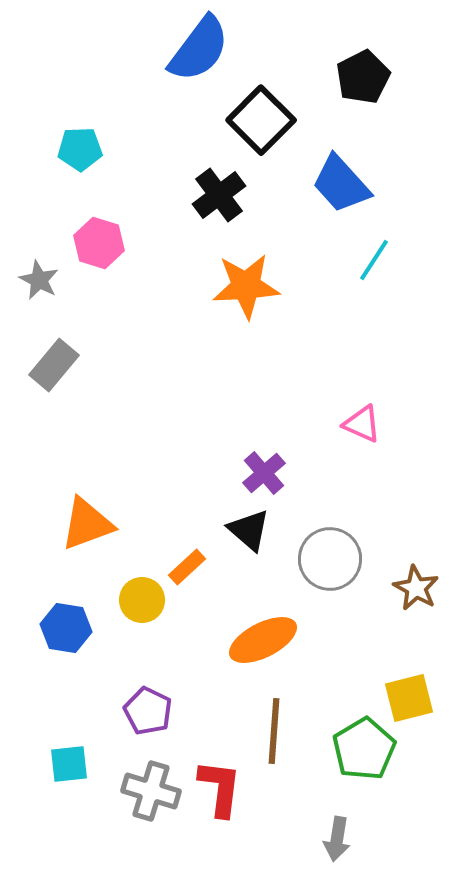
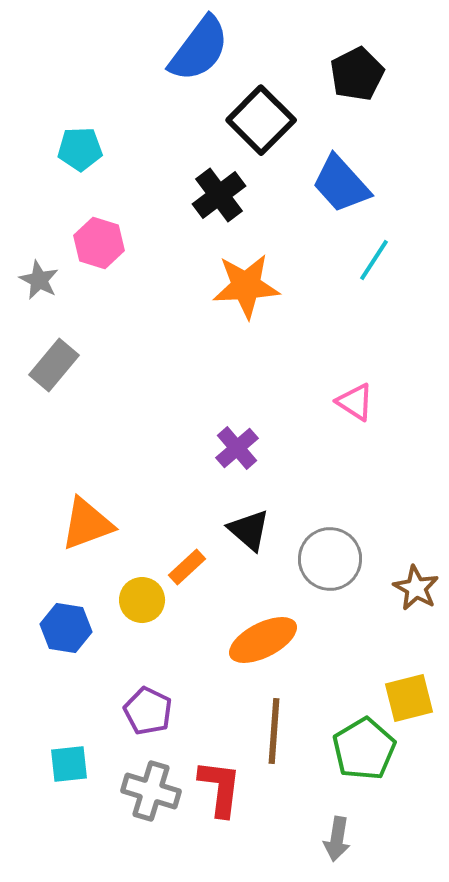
black pentagon: moved 6 px left, 3 px up
pink triangle: moved 7 px left, 22 px up; rotated 9 degrees clockwise
purple cross: moved 27 px left, 25 px up
